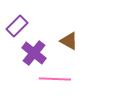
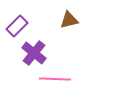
brown triangle: moved 21 px up; rotated 42 degrees counterclockwise
